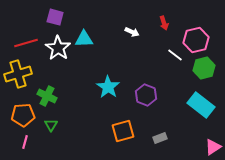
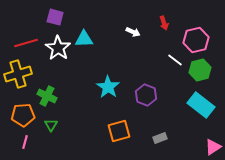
white arrow: moved 1 px right
white line: moved 5 px down
green hexagon: moved 4 px left, 2 px down
orange square: moved 4 px left
